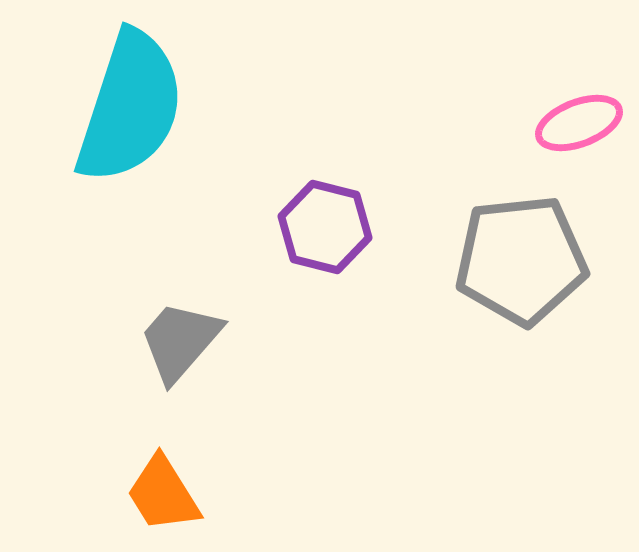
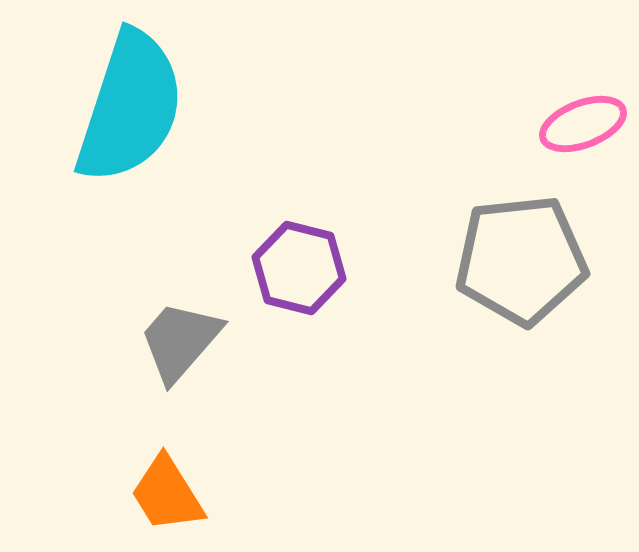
pink ellipse: moved 4 px right, 1 px down
purple hexagon: moved 26 px left, 41 px down
orange trapezoid: moved 4 px right
